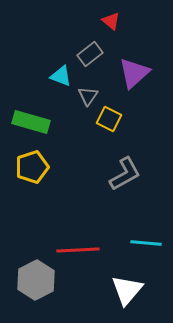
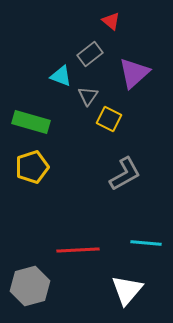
gray hexagon: moved 6 px left, 6 px down; rotated 12 degrees clockwise
